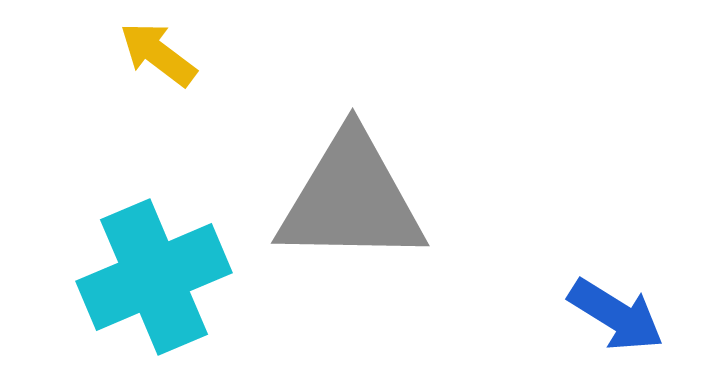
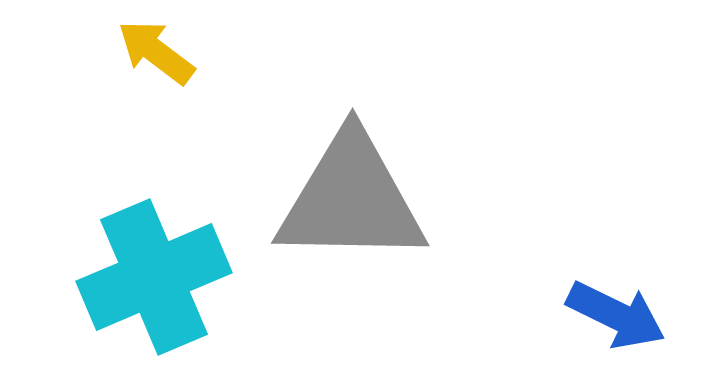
yellow arrow: moved 2 px left, 2 px up
blue arrow: rotated 6 degrees counterclockwise
